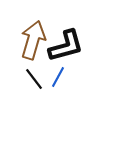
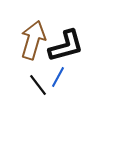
black line: moved 4 px right, 6 px down
